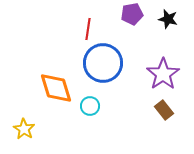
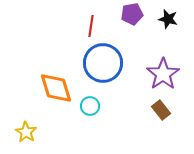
red line: moved 3 px right, 3 px up
brown rectangle: moved 3 px left
yellow star: moved 2 px right, 3 px down
